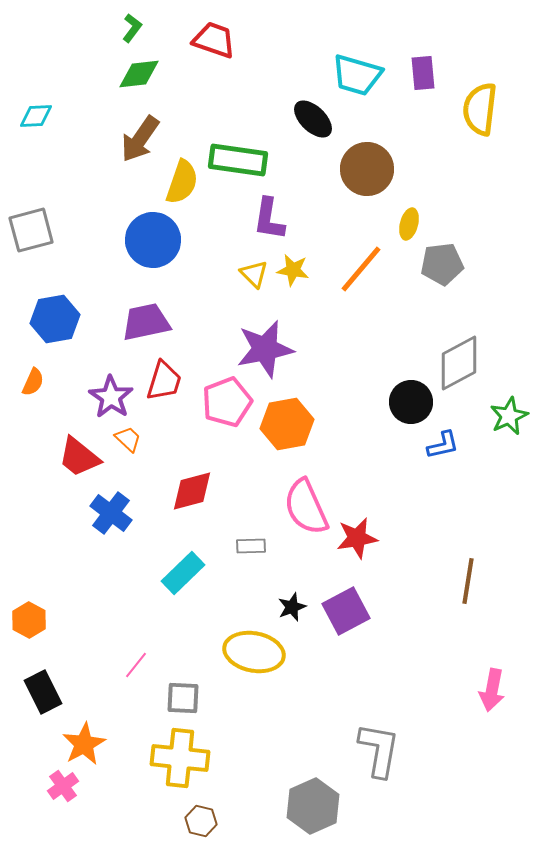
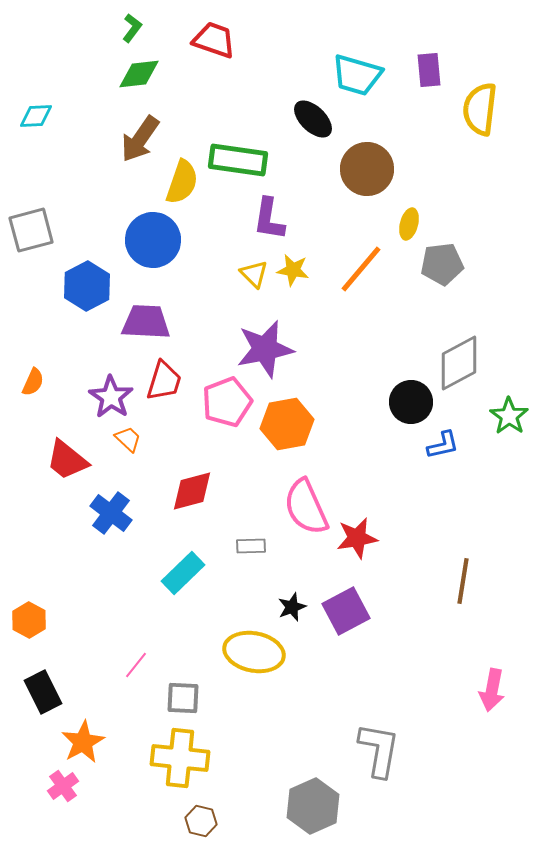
purple rectangle at (423, 73): moved 6 px right, 3 px up
blue hexagon at (55, 319): moved 32 px right, 33 px up; rotated 18 degrees counterclockwise
purple trapezoid at (146, 322): rotated 15 degrees clockwise
green star at (509, 416): rotated 12 degrees counterclockwise
red trapezoid at (79, 457): moved 12 px left, 3 px down
brown line at (468, 581): moved 5 px left
orange star at (84, 744): moved 1 px left, 2 px up
